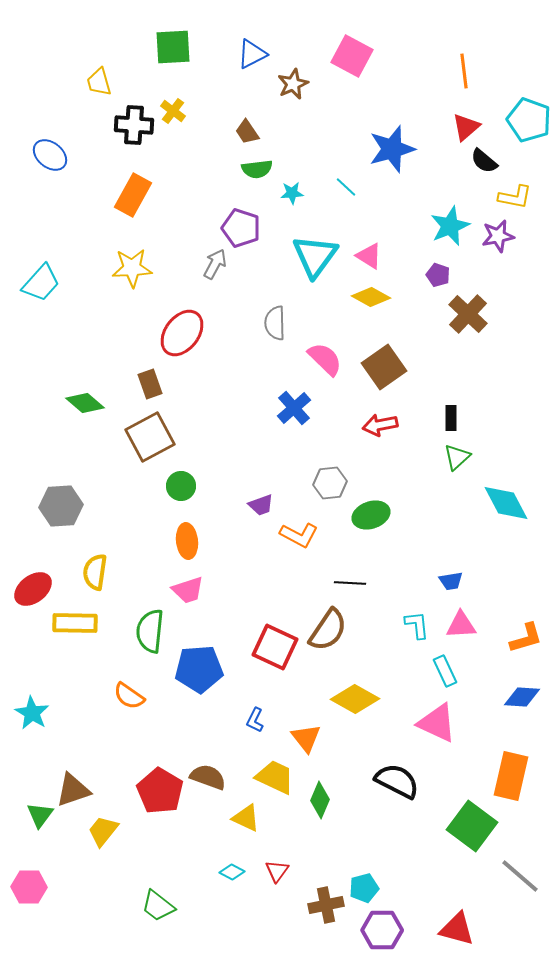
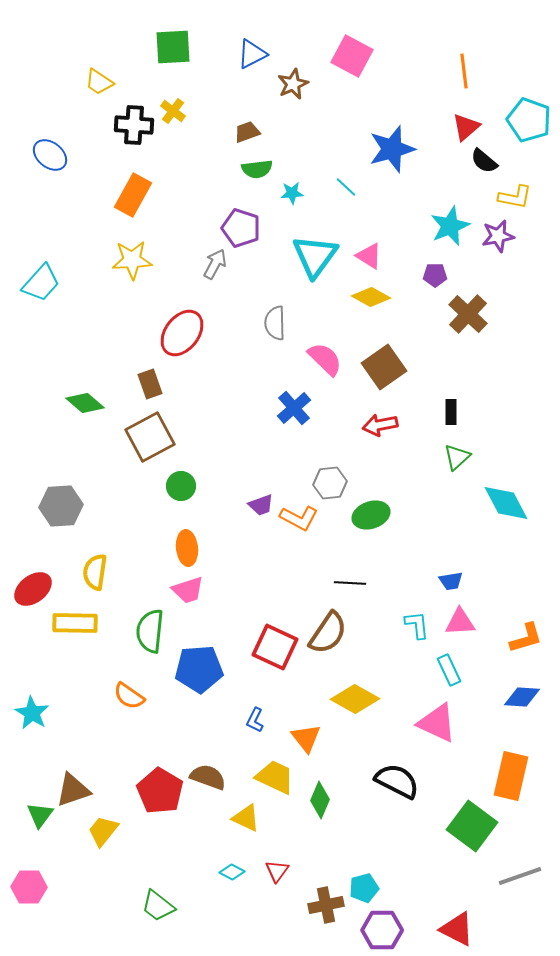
yellow trapezoid at (99, 82): rotated 40 degrees counterclockwise
brown trapezoid at (247, 132): rotated 104 degrees clockwise
yellow star at (132, 268): moved 8 px up
purple pentagon at (438, 275): moved 3 px left; rotated 20 degrees counterclockwise
black rectangle at (451, 418): moved 6 px up
orange L-shape at (299, 535): moved 17 px up
orange ellipse at (187, 541): moved 7 px down
pink triangle at (461, 625): moved 1 px left, 3 px up
brown semicircle at (328, 630): moved 3 px down
cyan rectangle at (445, 671): moved 4 px right, 1 px up
gray line at (520, 876): rotated 60 degrees counterclockwise
red triangle at (457, 929): rotated 12 degrees clockwise
